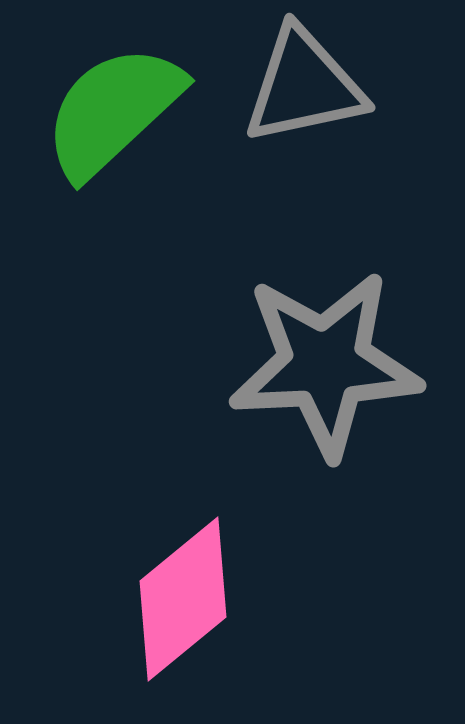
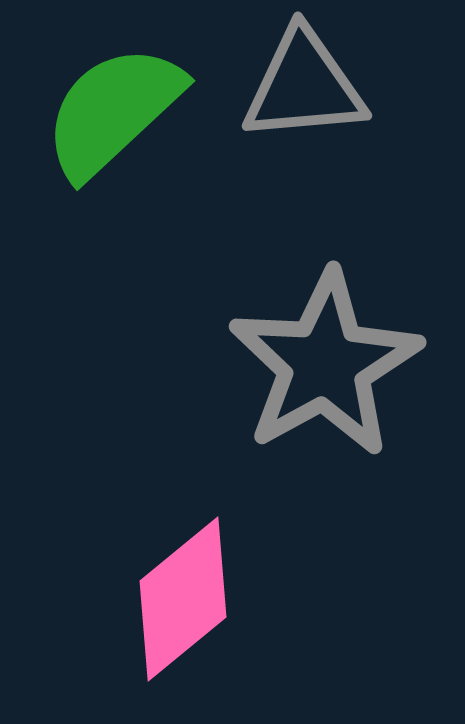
gray triangle: rotated 7 degrees clockwise
gray star: rotated 26 degrees counterclockwise
